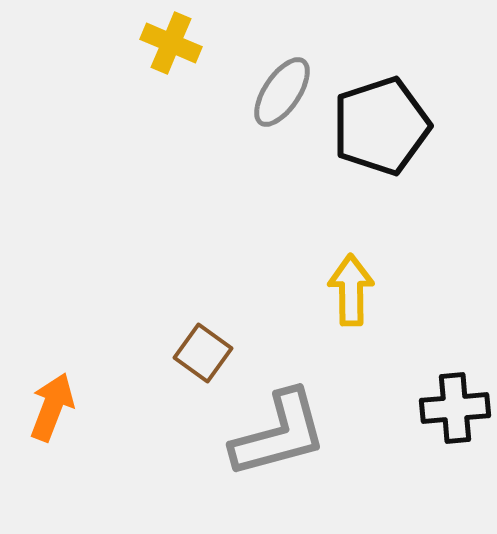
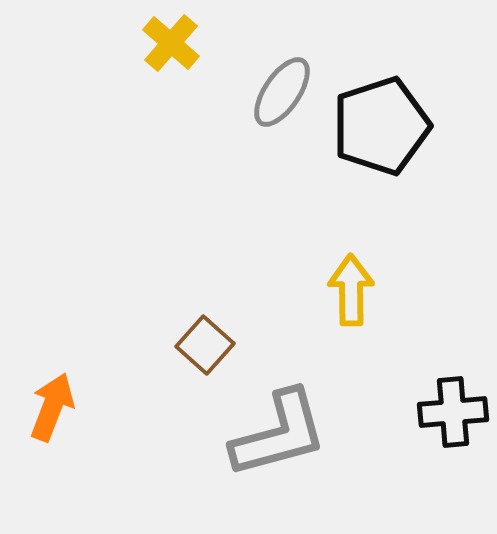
yellow cross: rotated 18 degrees clockwise
brown square: moved 2 px right, 8 px up; rotated 6 degrees clockwise
black cross: moved 2 px left, 4 px down
